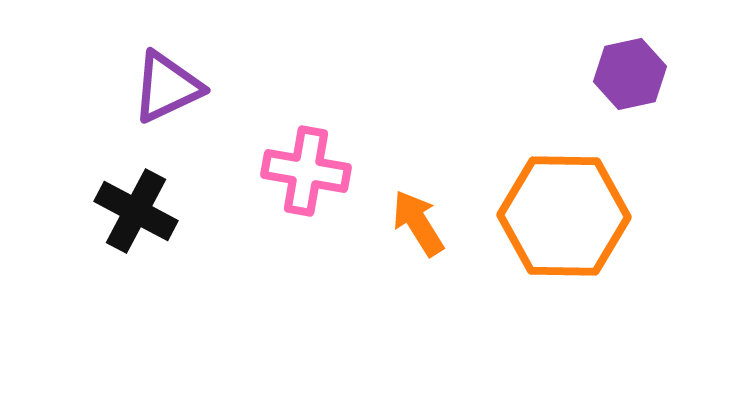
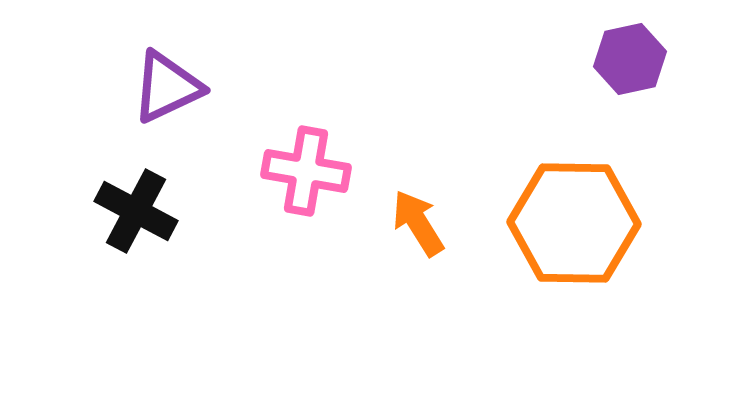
purple hexagon: moved 15 px up
orange hexagon: moved 10 px right, 7 px down
